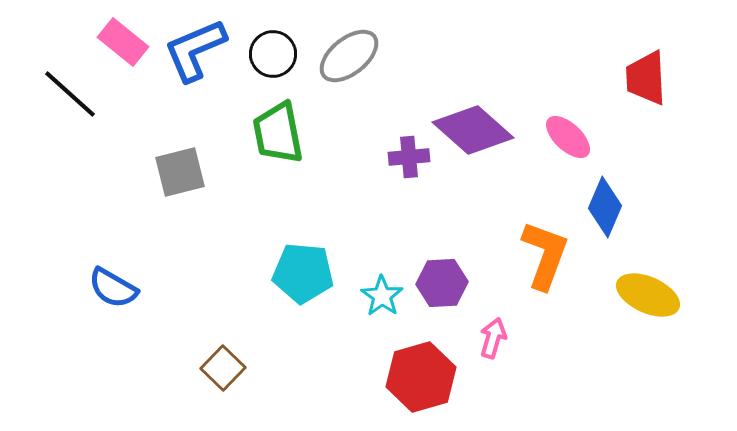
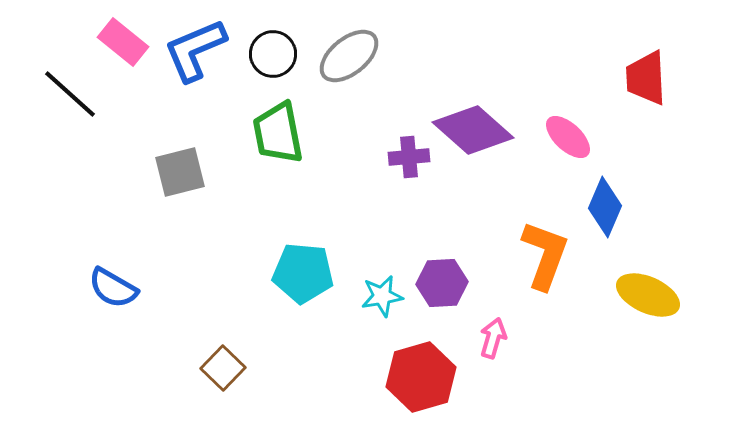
cyan star: rotated 27 degrees clockwise
